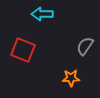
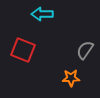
gray semicircle: moved 4 px down
